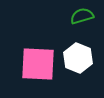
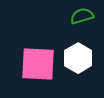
white hexagon: rotated 8 degrees clockwise
